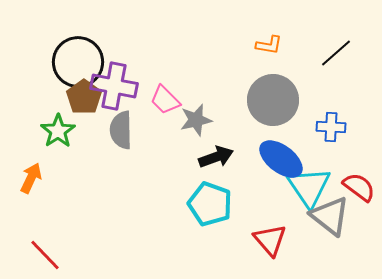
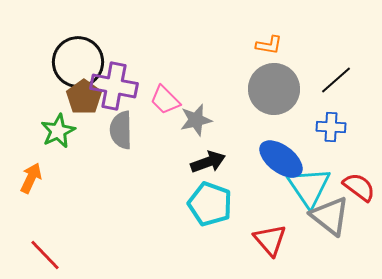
black line: moved 27 px down
gray circle: moved 1 px right, 11 px up
green star: rotated 8 degrees clockwise
black arrow: moved 8 px left, 5 px down
